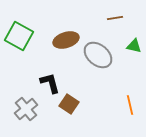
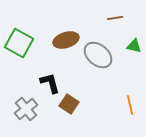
green square: moved 7 px down
